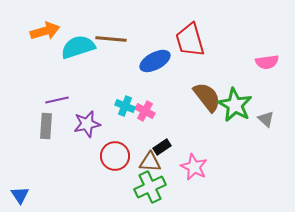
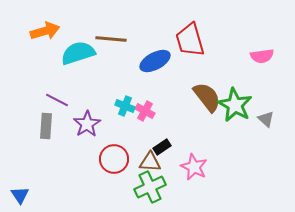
cyan semicircle: moved 6 px down
pink semicircle: moved 5 px left, 6 px up
purple line: rotated 40 degrees clockwise
purple star: rotated 20 degrees counterclockwise
red circle: moved 1 px left, 3 px down
